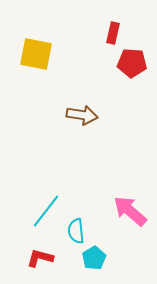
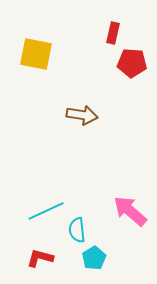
cyan line: rotated 27 degrees clockwise
cyan semicircle: moved 1 px right, 1 px up
